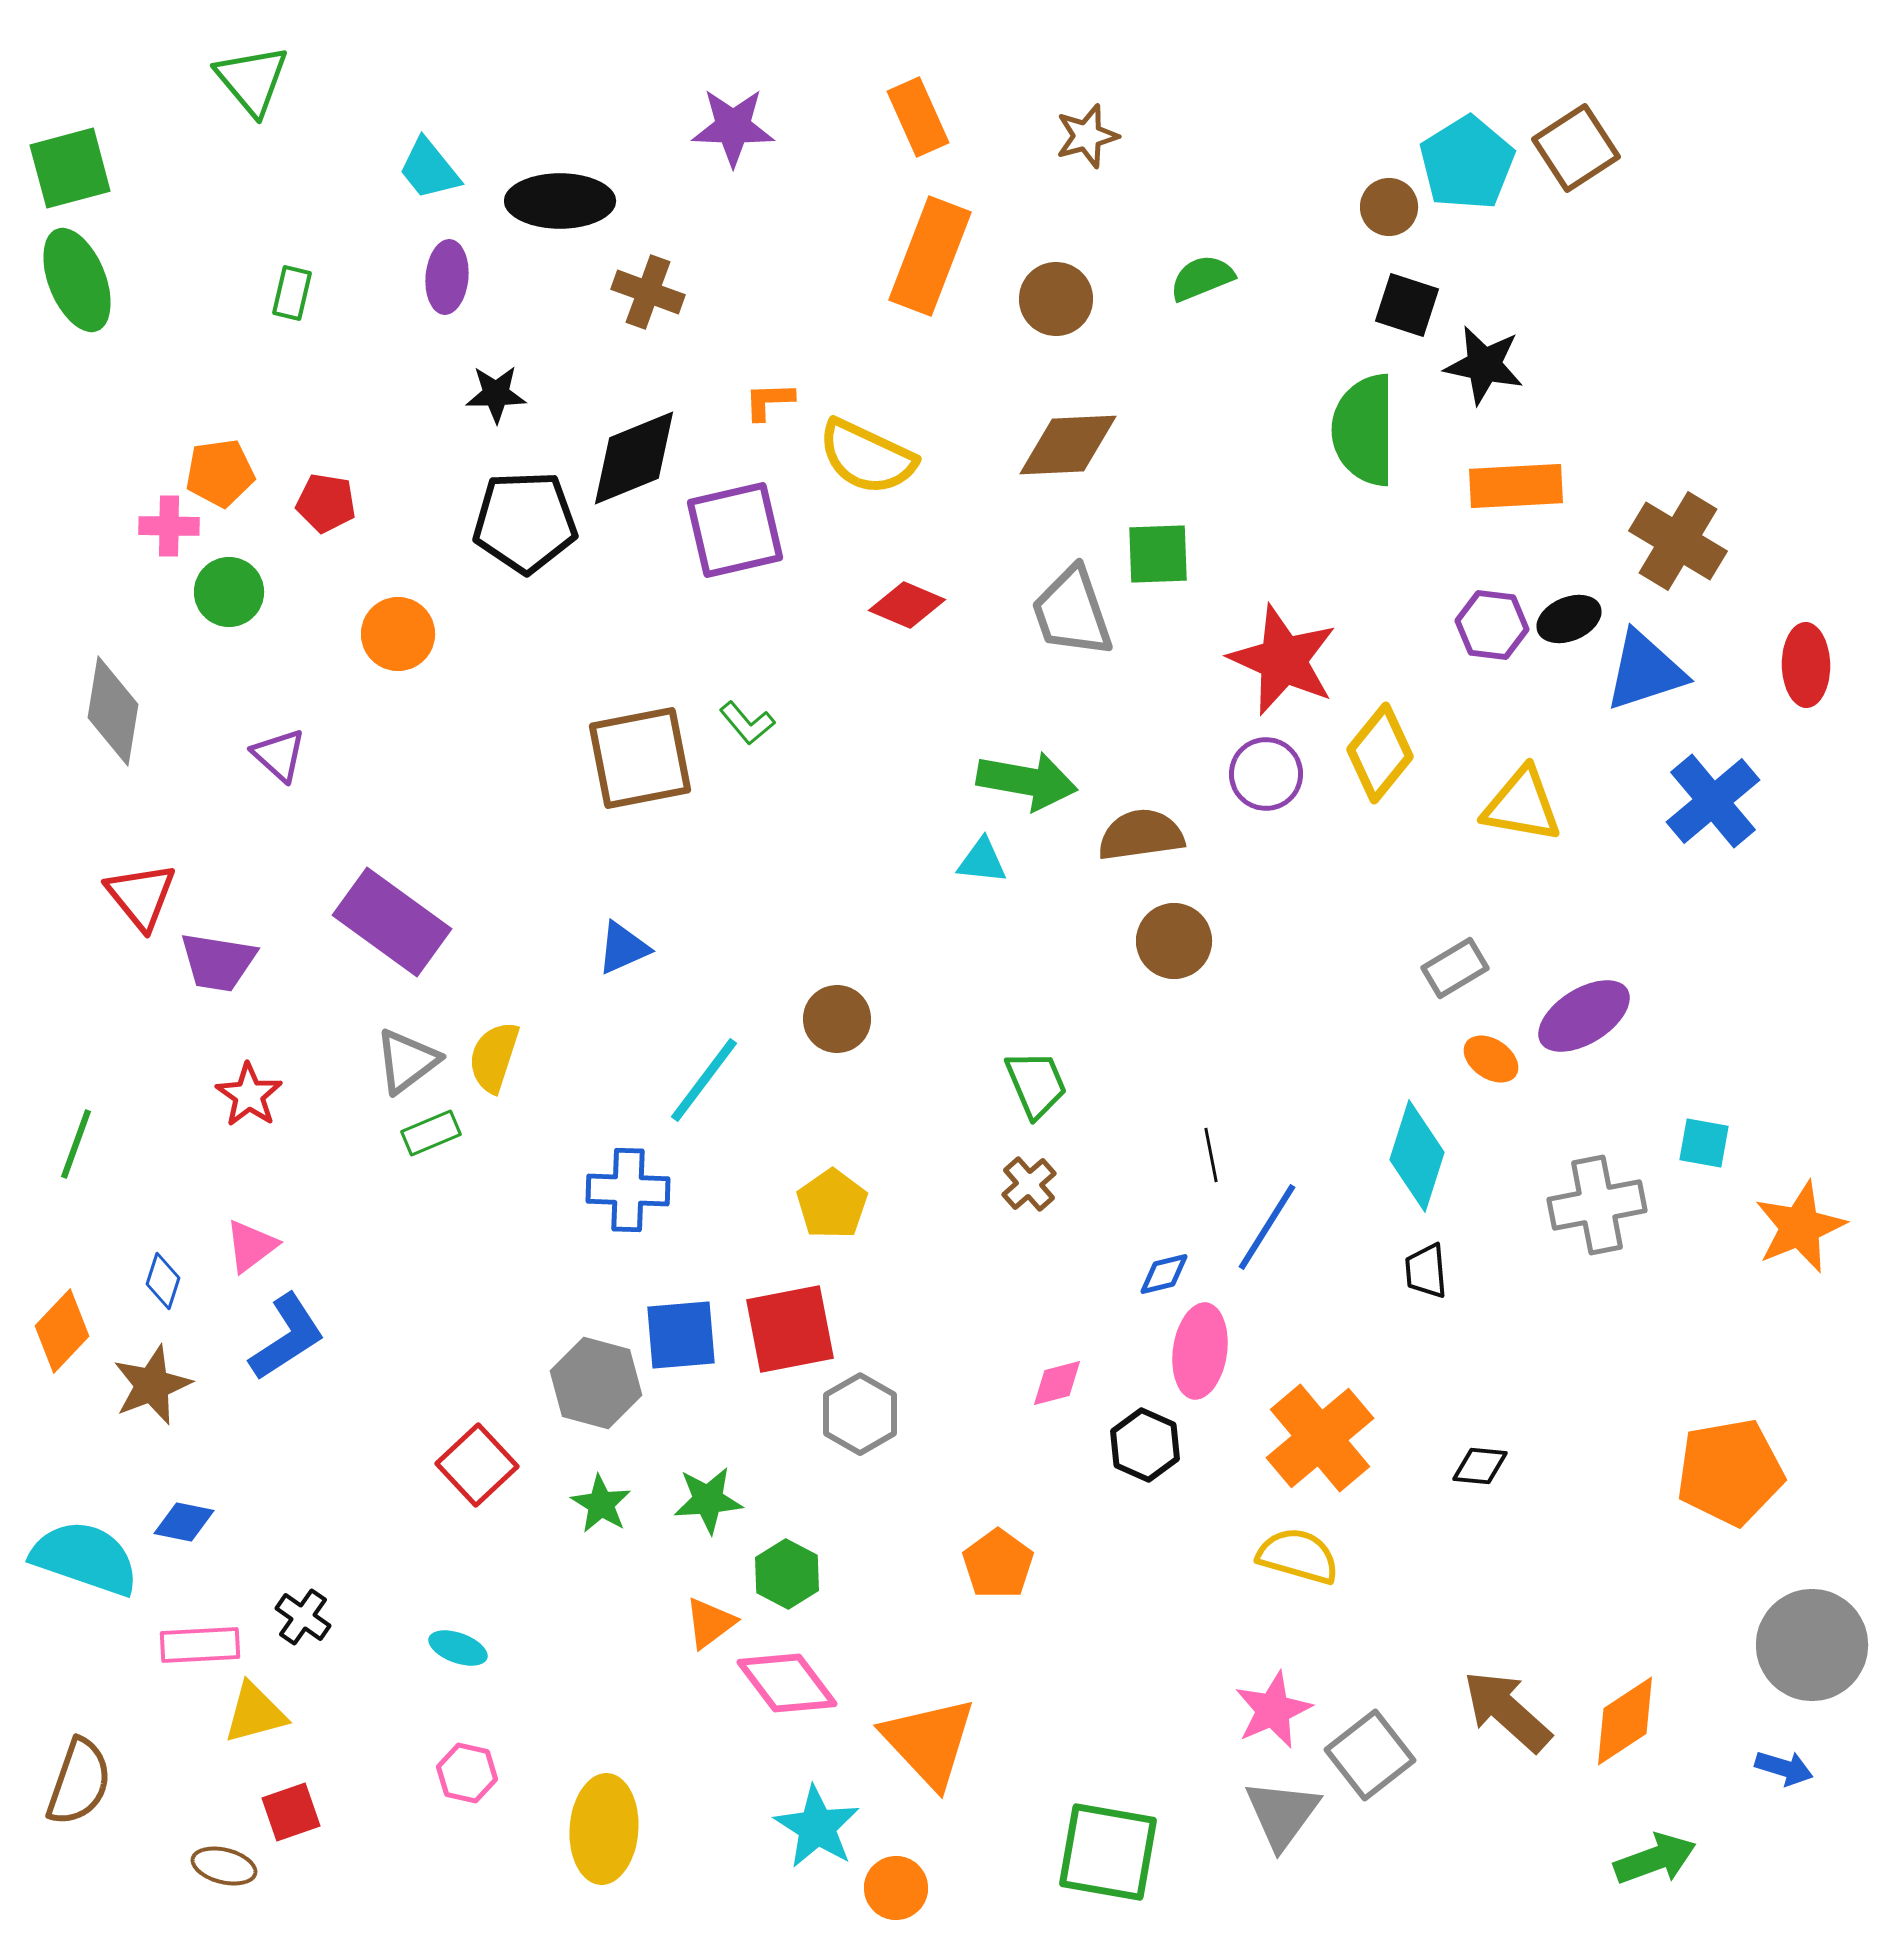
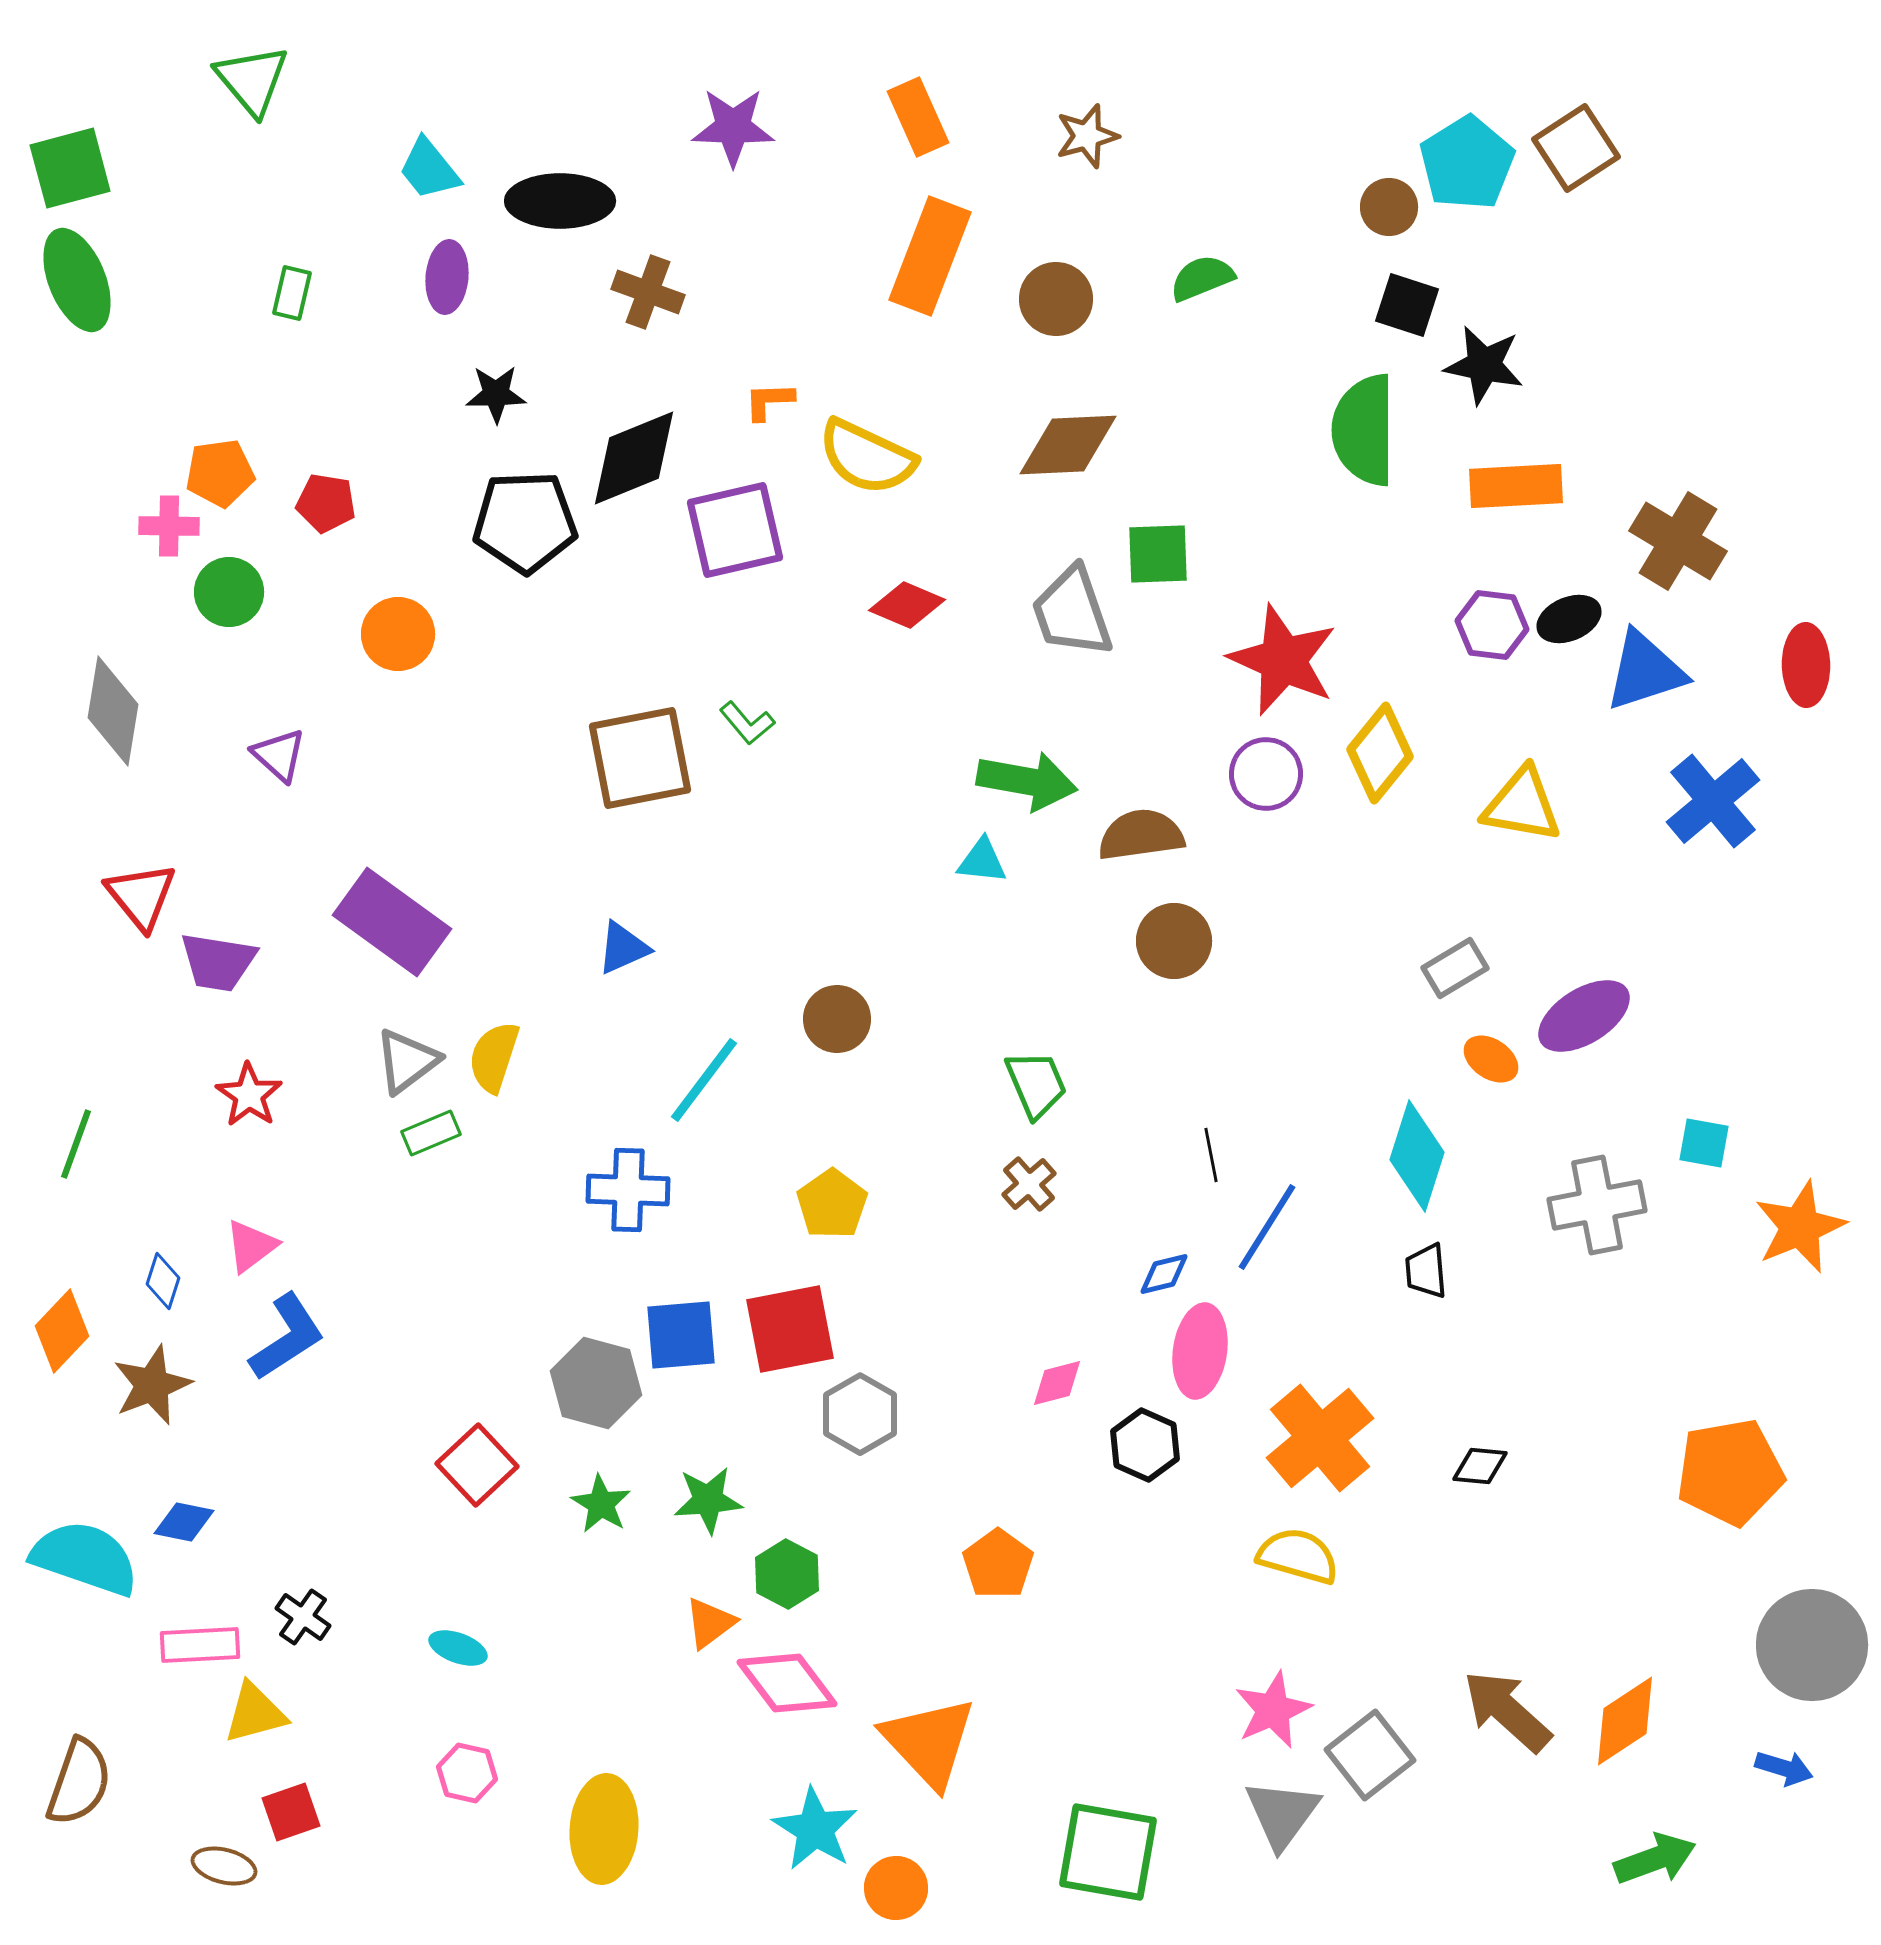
cyan star at (817, 1827): moved 2 px left, 2 px down
